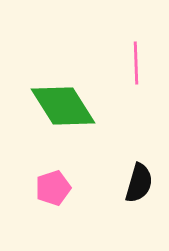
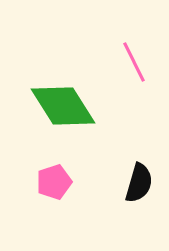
pink line: moved 2 px left, 1 px up; rotated 24 degrees counterclockwise
pink pentagon: moved 1 px right, 6 px up
